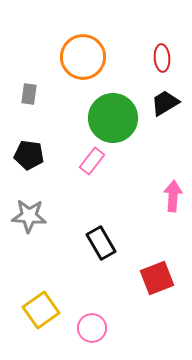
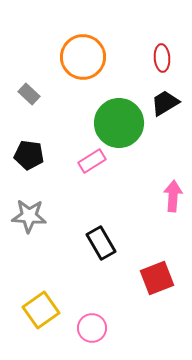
gray rectangle: rotated 55 degrees counterclockwise
green circle: moved 6 px right, 5 px down
pink rectangle: rotated 20 degrees clockwise
